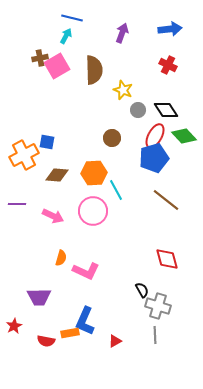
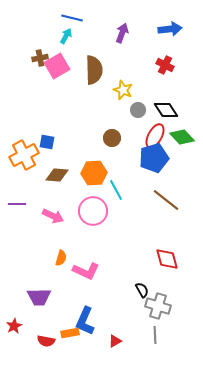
red cross: moved 3 px left
green diamond: moved 2 px left, 1 px down
